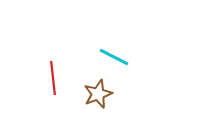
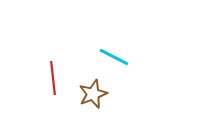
brown star: moved 5 px left
